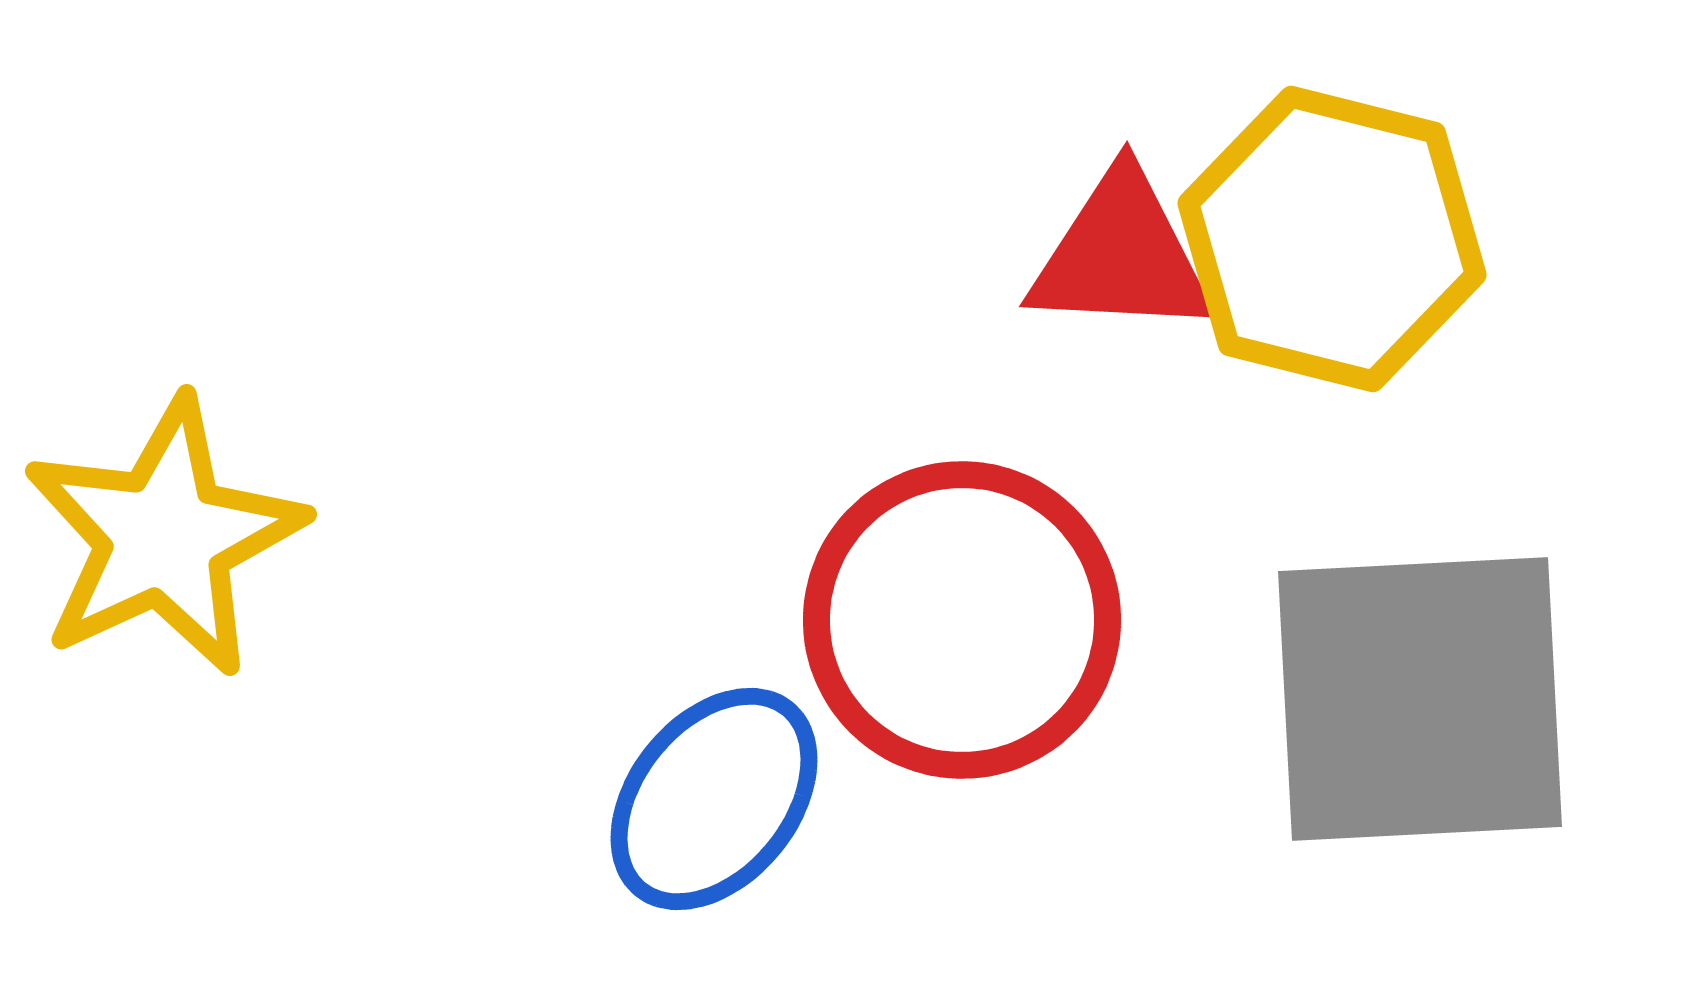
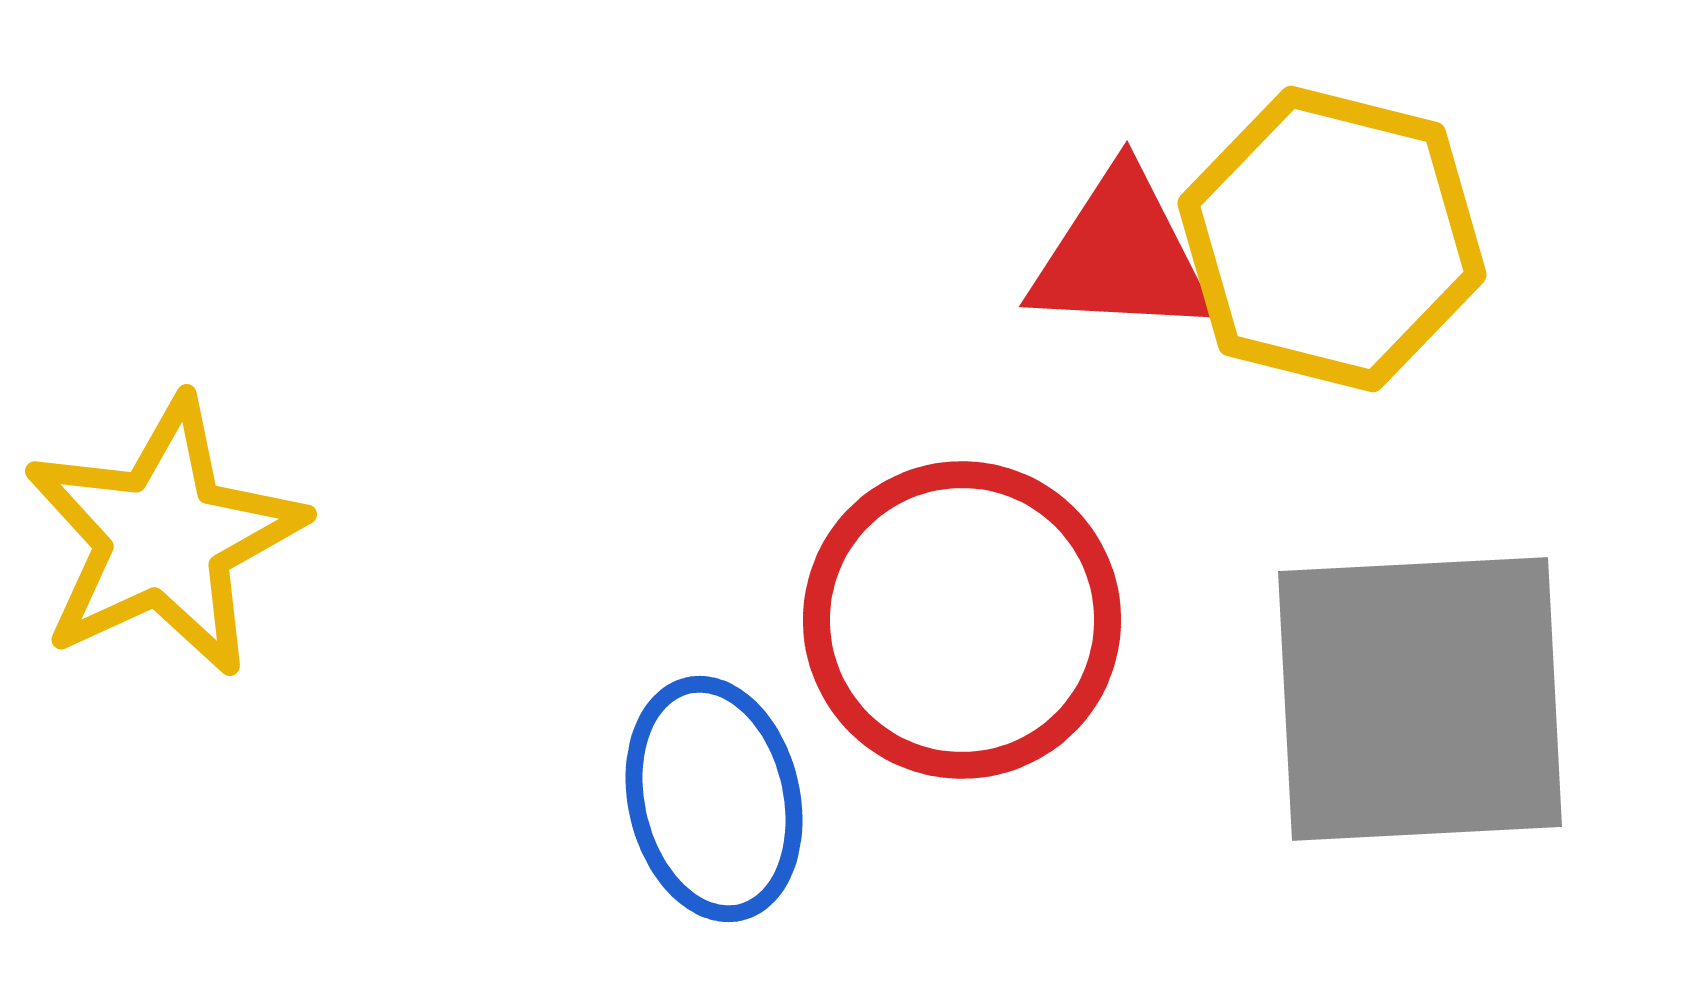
blue ellipse: rotated 52 degrees counterclockwise
